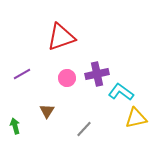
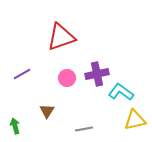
yellow triangle: moved 1 px left, 2 px down
gray line: rotated 36 degrees clockwise
